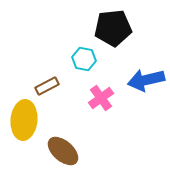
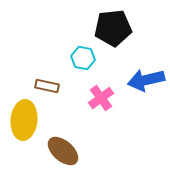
cyan hexagon: moved 1 px left, 1 px up
brown rectangle: rotated 40 degrees clockwise
